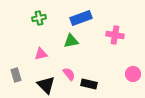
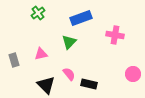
green cross: moved 1 px left, 5 px up; rotated 24 degrees counterclockwise
green triangle: moved 2 px left, 1 px down; rotated 35 degrees counterclockwise
gray rectangle: moved 2 px left, 15 px up
